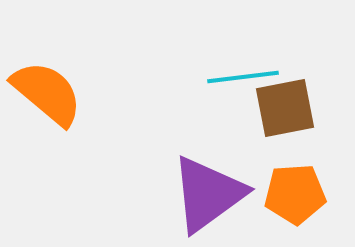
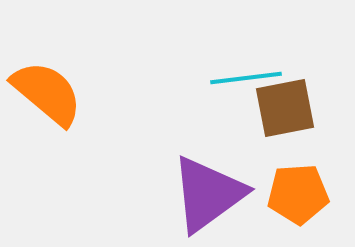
cyan line: moved 3 px right, 1 px down
orange pentagon: moved 3 px right
